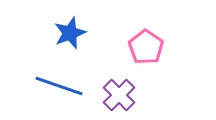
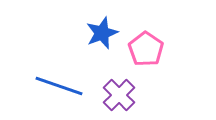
blue star: moved 32 px right
pink pentagon: moved 2 px down
